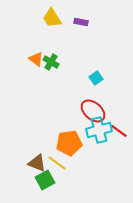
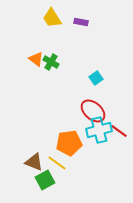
brown triangle: moved 3 px left, 1 px up
